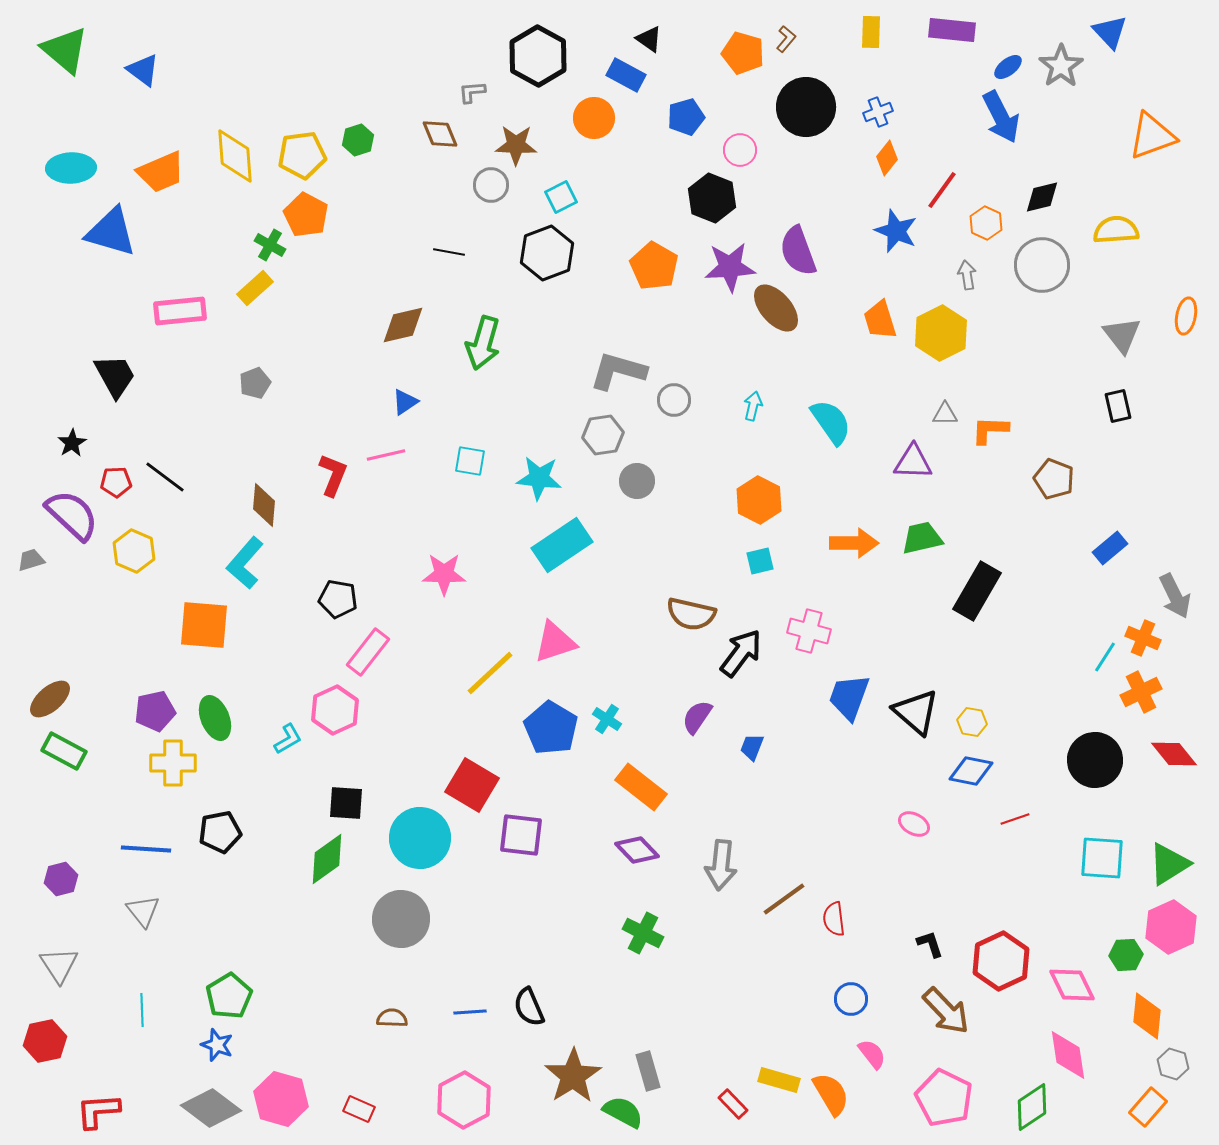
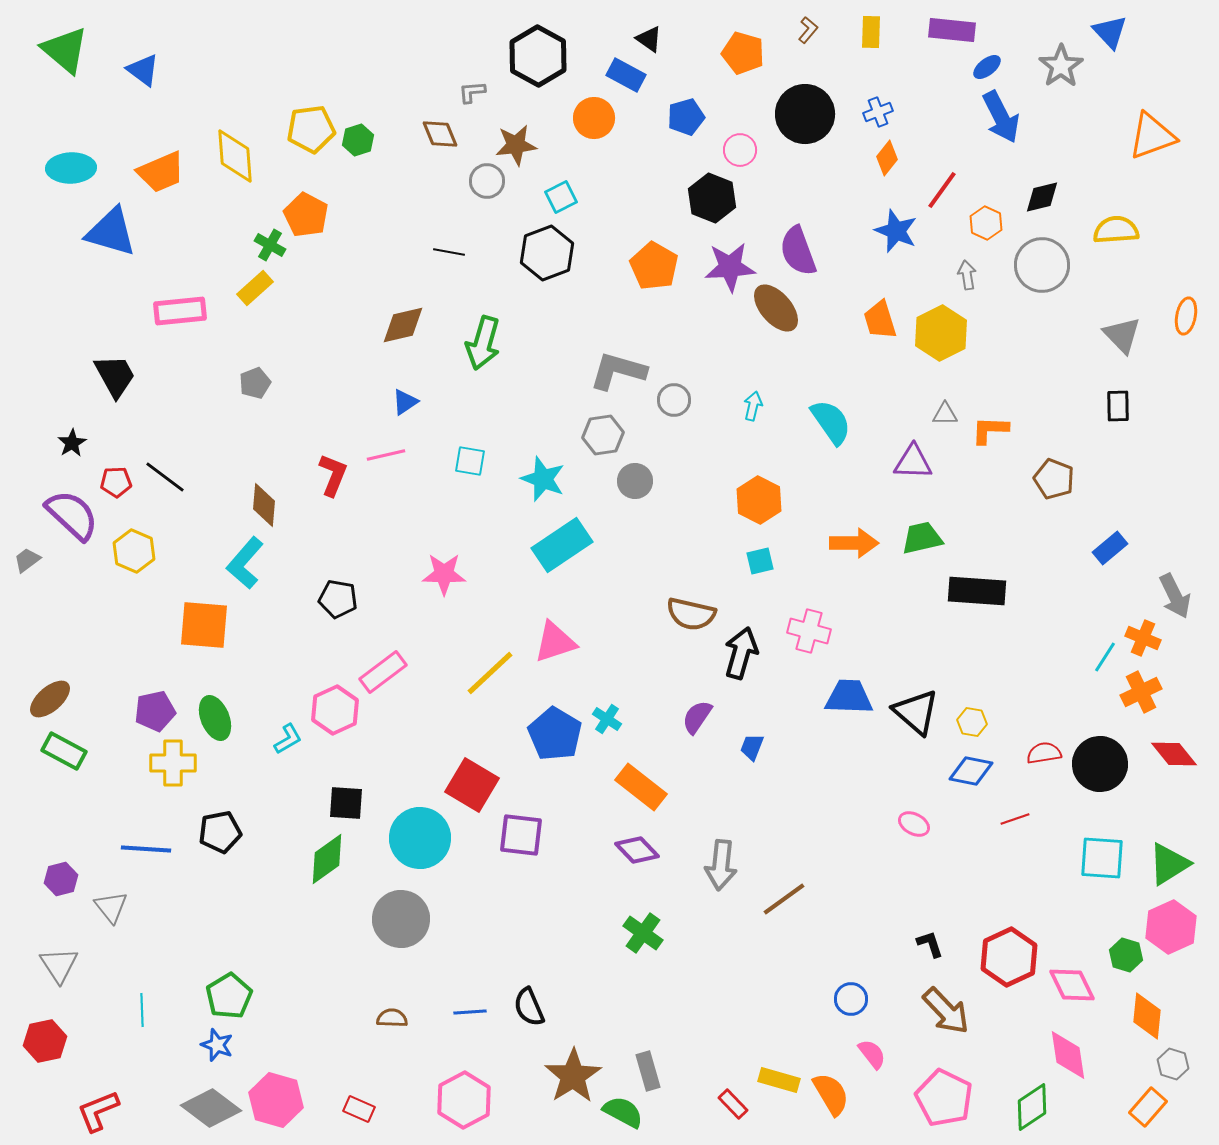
brown L-shape at (786, 39): moved 22 px right, 9 px up
blue ellipse at (1008, 67): moved 21 px left
black circle at (806, 107): moved 1 px left, 7 px down
brown star at (516, 145): rotated 9 degrees counterclockwise
yellow pentagon at (302, 155): moved 9 px right, 26 px up
gray circle at (491, 185): moved 4 px left, 4 px up
gray triangle at (1122, 335): rotated 6 degrees counterclockwise
black rectangle at (1118, 406): rotated 12 degrees clockwise
cyan star at (539, 478): moved 4 px right, 1 px down; rotated 15 degrees clockwise
gray circle at (637, 481): moved 2 px left
gray trapezoid at (31, 560): moved 4 px left; rotated 20 degrees counterclockwise
black rectangle at (977, 591): rotated 64 degrees clockwise
pink rectangle at (368, 652): moved 15 px right, 20 px down; rotated 15 degrees clockwise
black arrow at (741, 653): rotated 21 degrees counterclockwise
blue trapezoid at (849, 697): rotated 72 degrees clockwise
blue pentagon at (551, 728): moved 4 px right, 6 px down
black circle at (1095, 760): moved 5 px right, 4 px down
gray triangle at (143, 911): moved 32 px left, 4 px up
red semicircle at (834, 919): moved 210 px right, 166 px up; rotated 88 degrees clockwise
green cross at (643, 933): rotated 9 degrees clockwise
green hexagon at (1126, 955): rotated 20 degrees clockwise
red hexagon at (1001, 961): moved 8 px right, 4 px up
pink hexagon at (281, 1099): moved 5 px left, 1 px down
red L-shape at (98, 1111): rotated 18 degrees counterclockwise
